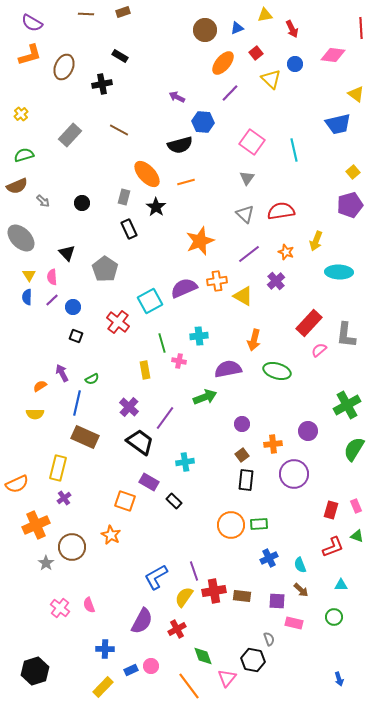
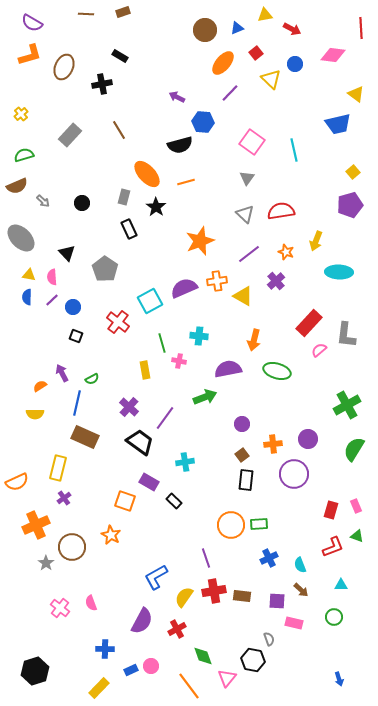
red arrow at (292, 29): rotated 36 degrees counterclockwise
brown line at (119, 130): rotated 30 degrees clockwise
yellow triangle at (29, 275): rotated 48 degrees counterclockwise
cyan cross at (199, 336): rotated 12 degrees clockwise
purple circle at (308, 431): moved 8 px down
orange semicircle at (17, 484): moved 2 px up
purple line at (194, 571): moved 12 px right, 13 px up
pink semicircle at (89, 605): moved 2 px right, 2 px up
yellow rectangle at (103, 687): moved 4 px left, 1 px down
